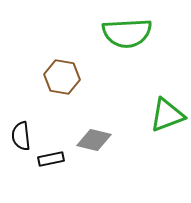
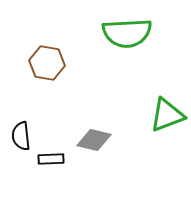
brown hexagon: moved 15 px left, 14 px up
black rectangle: rotated 10 degrees clockwise
